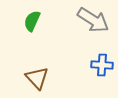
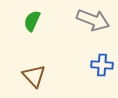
gray arrow: rotated 12 degrees counterclockwise
brown triangle: moved 3 px left, 2 px up
